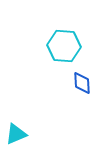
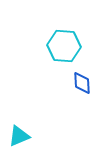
cyan triangle: moved 3 px right, 2 px down
